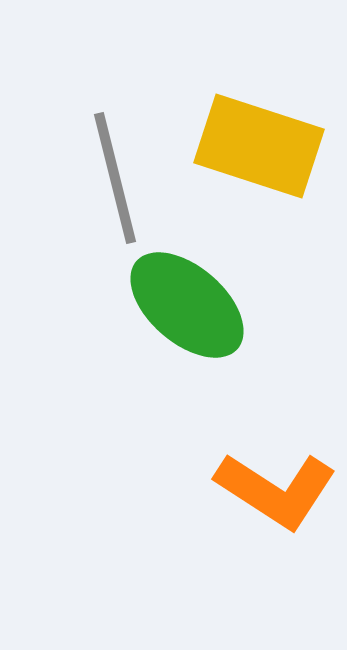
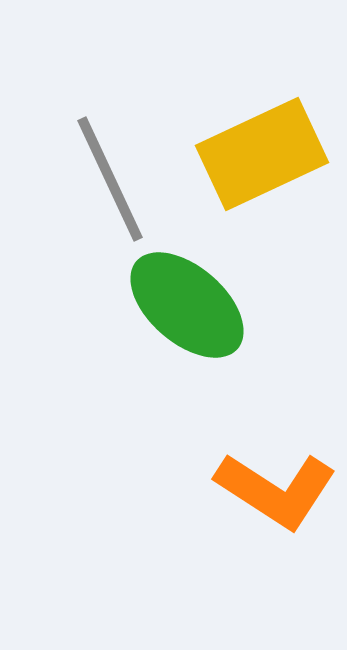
yellow rectangle: moved 3 px right, 8 px down; rotated 43 degrees counterclockwise
gray line: moved 5 px left, 1 px down; rotated 11 degrees counterclockwise
